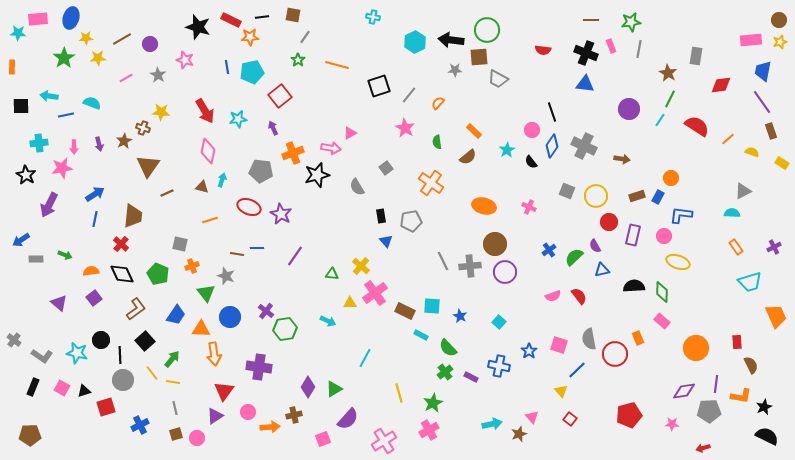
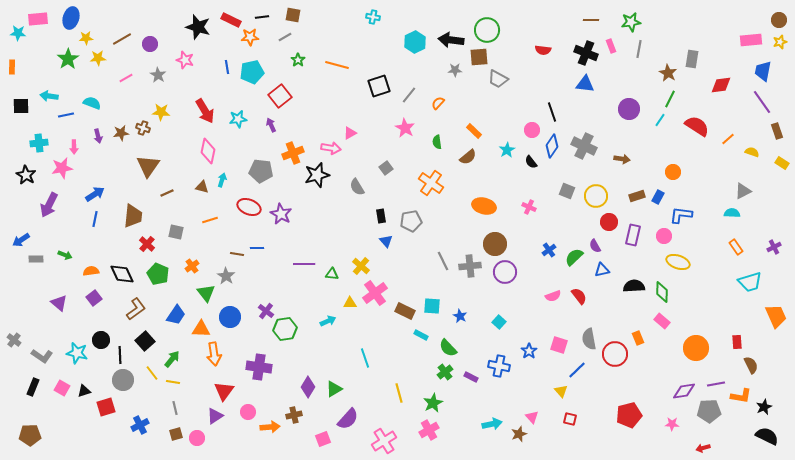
gray line at (305, 37): moved 20 px left; rotated 24 degrees clockwise
gray rectangle at (696, 56): moved 4 px left, 3 px down
green star at (64, 58): moved 4 px right, 1 px down
purple arrow at (273, 128): moved 2 px left, 3 px up
brown rectangle at (771, 131): moved 6 px right
brown star at (124, 141): moved 3 px left, 8 px up; rotated 21 degrees clockwise
purple arrow at (99, 144): moved 1 px left, 8 px up
orange circle at (671, 178): moved 2 px right, 6 px up
red cross at (121, 244): moved 26 px right
gray square at (180, 244): moved 4 px left, 12 px up
purple line at (295, 256): moved 9 px right, 8 px down; rotated 55 degrees clockwise
orange cross at (192, 266): rotated 16 degrees counterclockwise
gray star at (226, 276): rotated 12 degrees clockwise
cyan arrow at (328, 321): rotated 49 degrees counterclockwise
cyan line at (365, 358): rotated 48 degrees counterclockwise
purple line at (716, 384): rotated 72 degrees clockwise
red square at (570, 419): rotated 24 degrees counterclockwise
